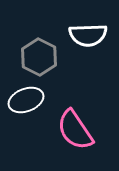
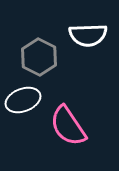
white ellipse: moved 3 px left
pink semicircle: moved 7 px left, 4 px up
